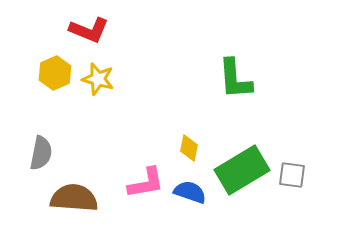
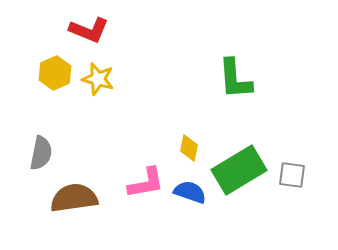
green rectangle: moved 3 px left
brown semicircle: rotated 12 degrees counterclockwise
